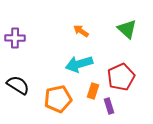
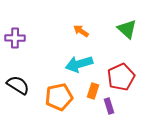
orange pentagon: moved 1 px right, 2 px up
